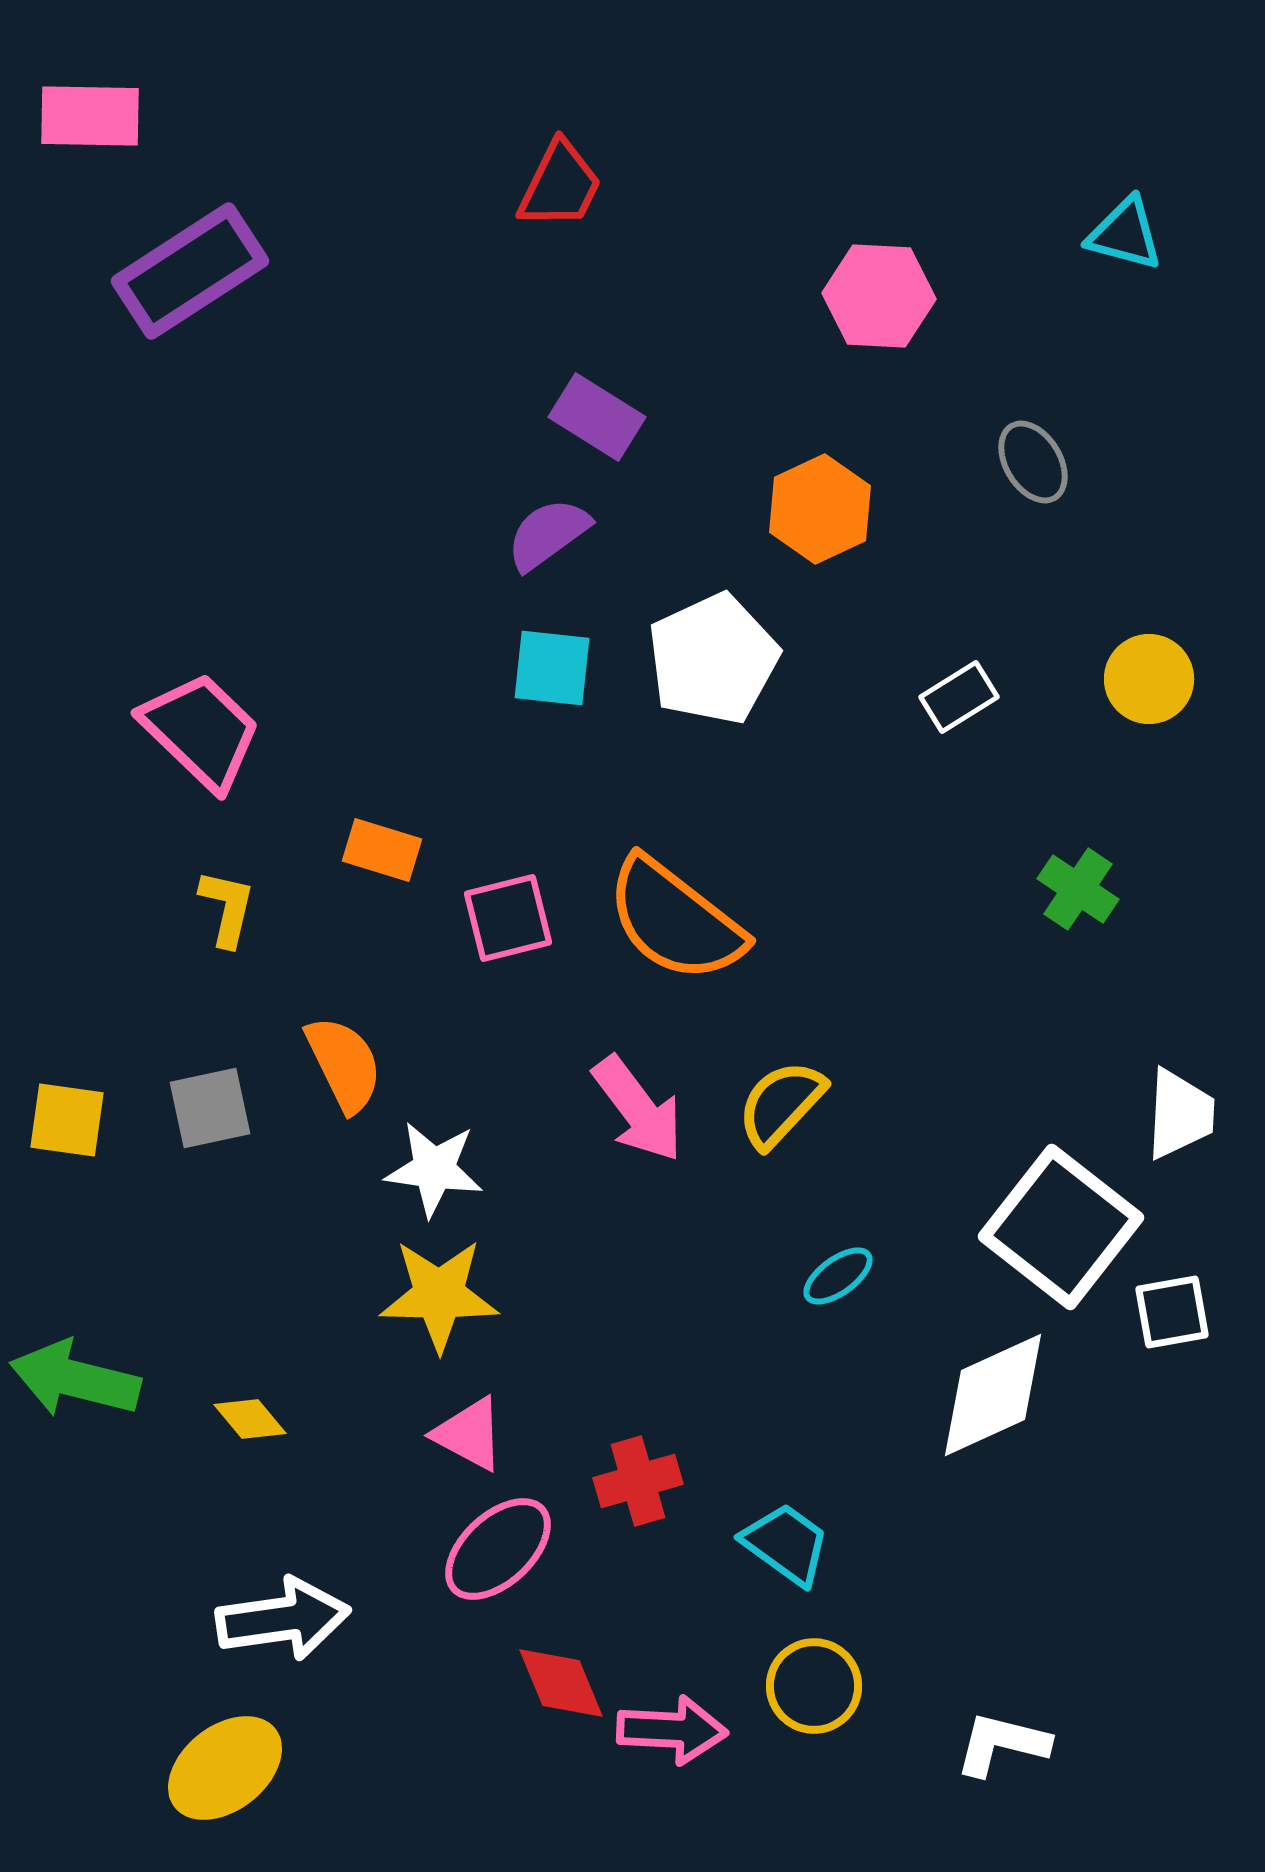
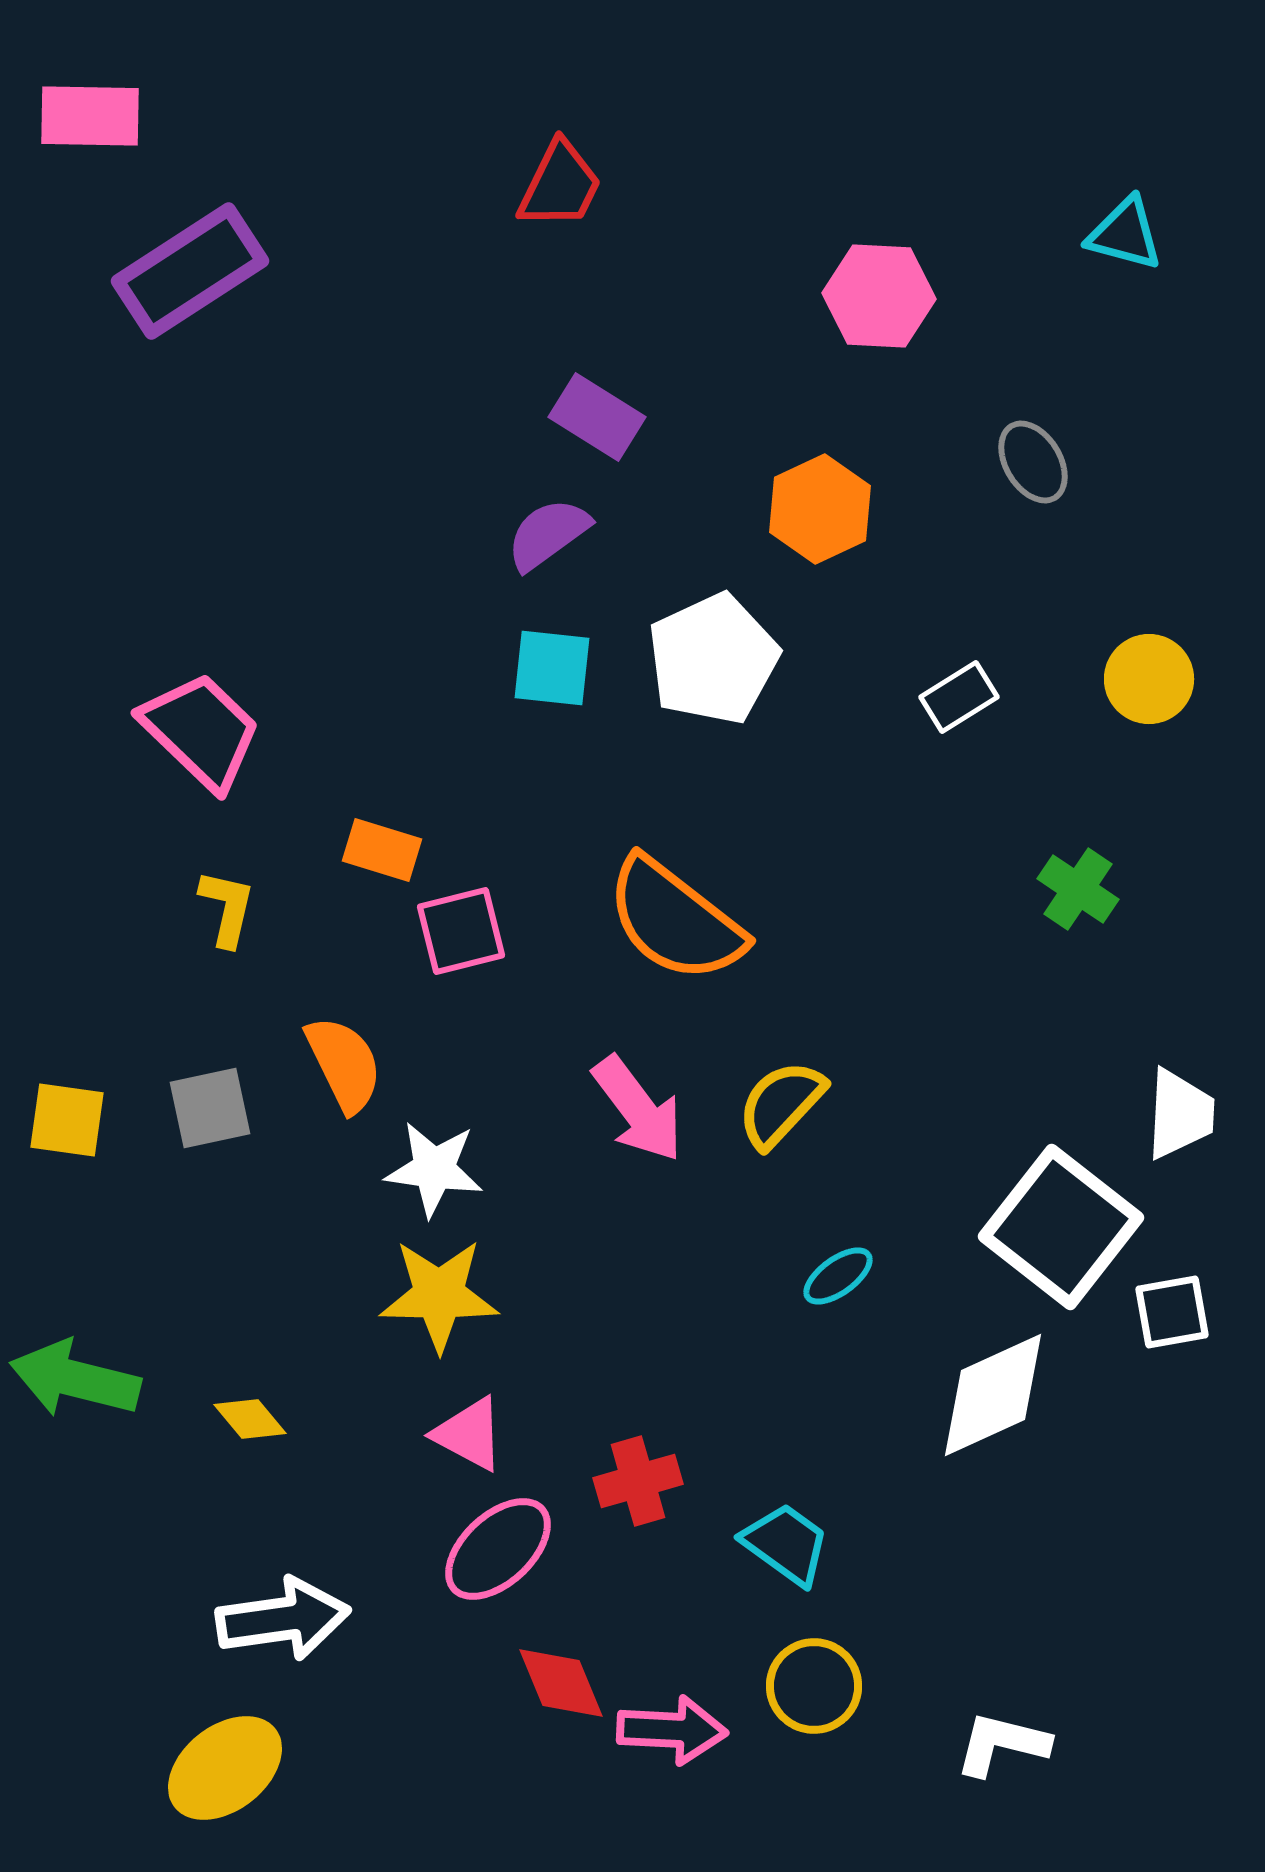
pink square at (508, 918): moved 47 px left, 13 px down
